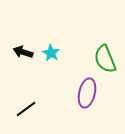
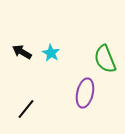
black arrow: moved 1 px left; rotated 12 degrees clockwise
purple ellipse: moved 2 px left
black line: rotated 15 degrees counterclockwise
